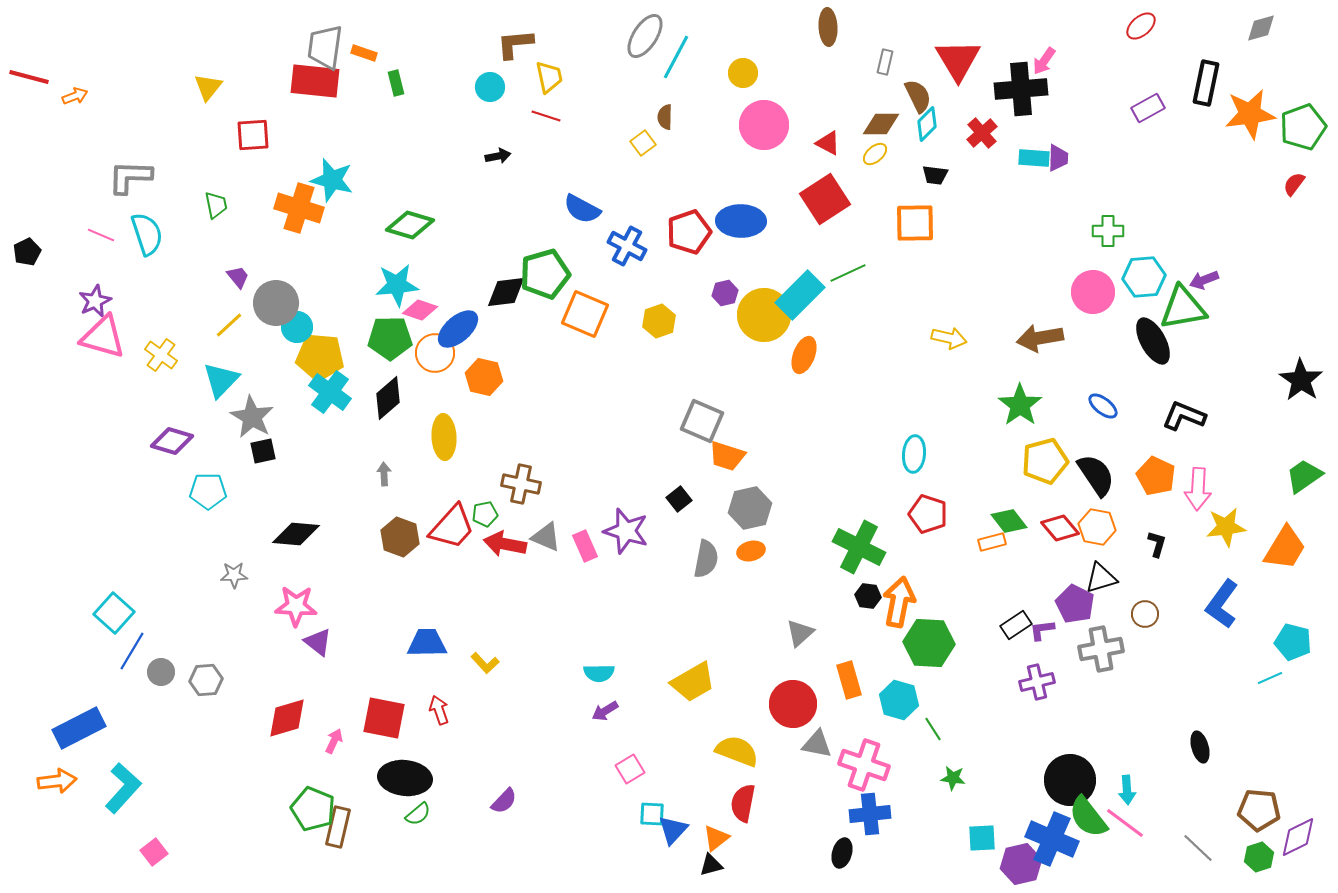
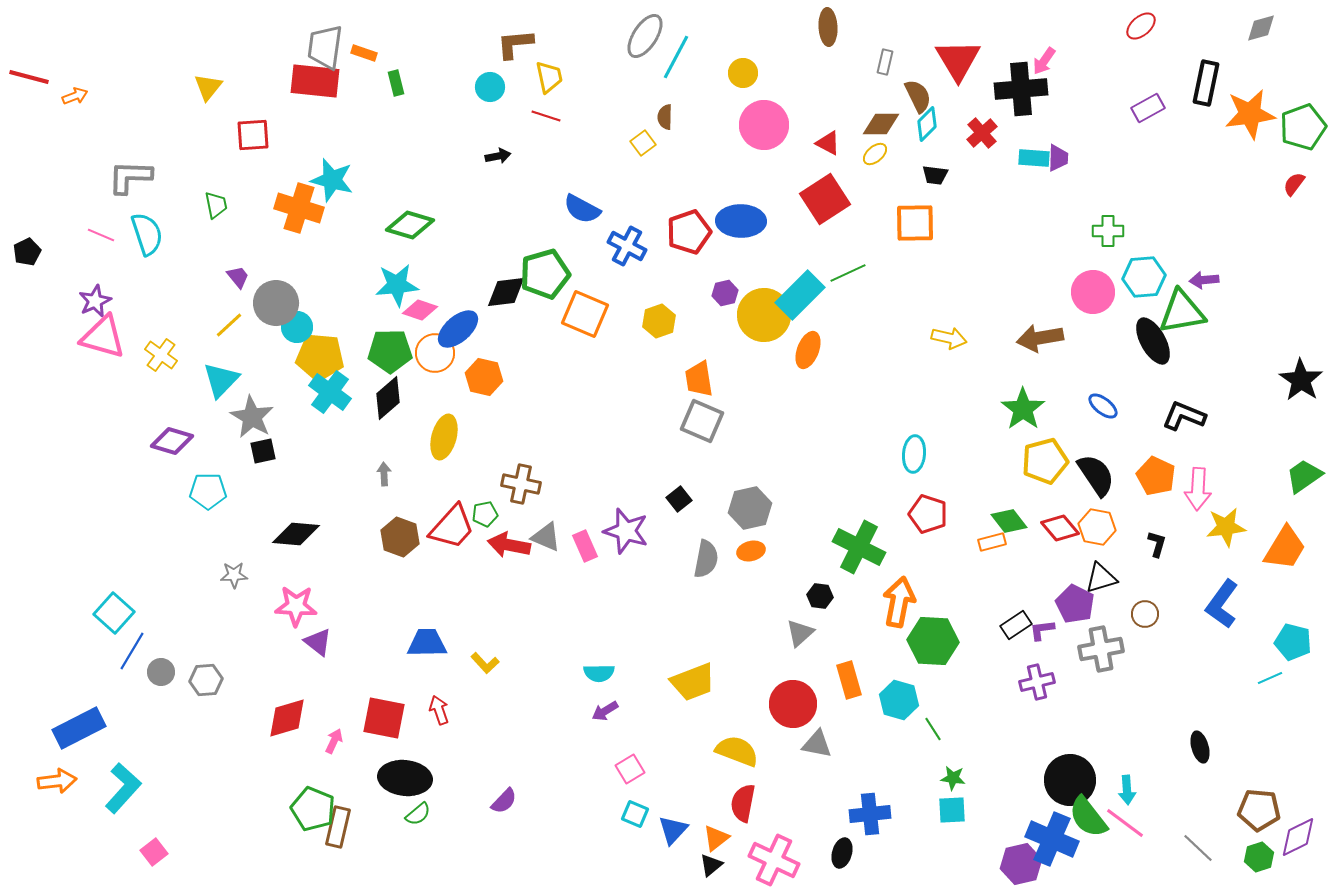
purple arrow at (1204, 280): rotated 16 degrees clockwise
green triangle at (1183, 308): moved 1 px left, 4 px down
green pentagon at (390, 338): moved 13 px down
orange ellipse at (804, 355): moved 4 px right, 5 px up
green star at (1020, 405): moved 3 px right, 4 px down
yellow ellipse at (444, 437): rotated 18 degrees clockwise
orange trapezoid at (727, 456): moved 28 px left, 77 px up; rotated 63 degrees clockwise
red arrow at (505, 544): moved 4 px right, 1 px down
black hexagon at (868, 596): moved 48 px left
green hexagon at (929, 643): moved 4 px right, 2 px up
yellow trapezoid at (693, 682): rotated 9 degrees clockwise
pink cross at (864, 765): moved 90 px left, 95 px down; rotated 6 degrees clockwise
cyan square at (652, 814): moved 17 px left; rotated 20 degrees clockwise
cyan square at (982, 838): moved 30 px left, 28 px up
black triangle at (711, 865): rotated 25 degrees counterclockwise
